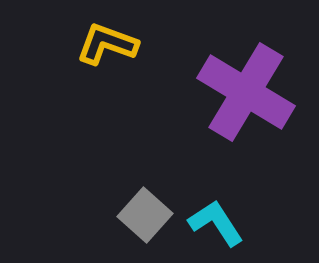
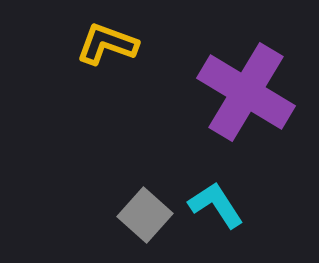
cyan L-shape: moved 18 px up
